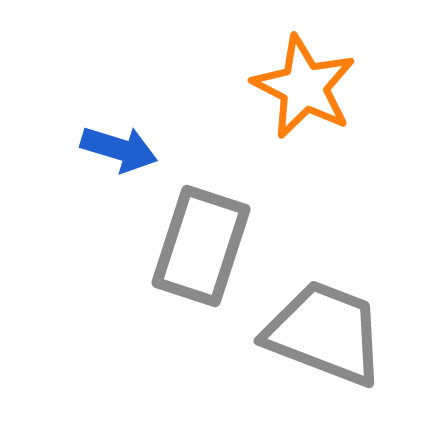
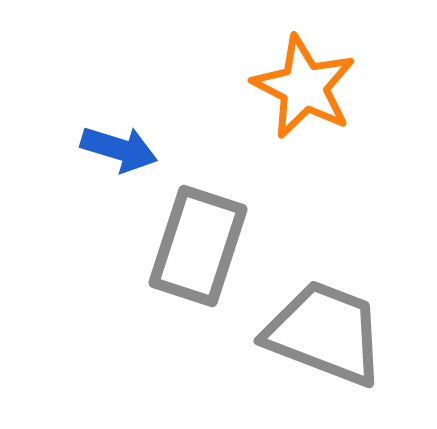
gray rectangle: moved 3 px left
